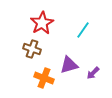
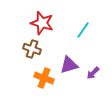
red star: rotated 25 degrees counterclockwise
